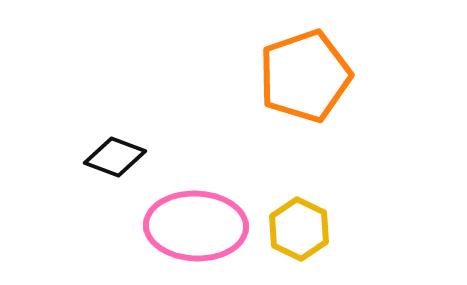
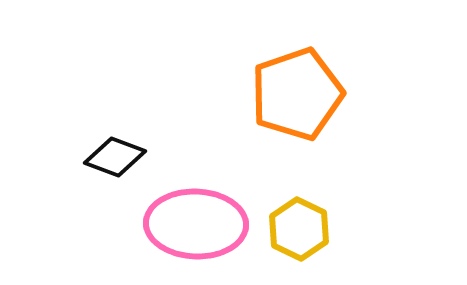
orange pentagon: moved 8 px left, 18 px down
pink ellipse: moved 2 px up
